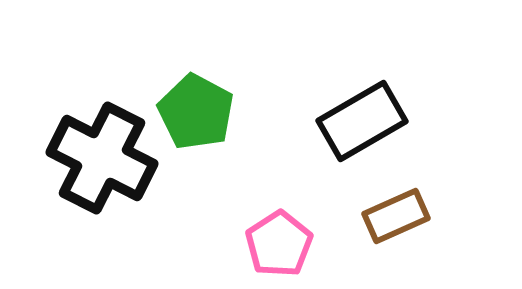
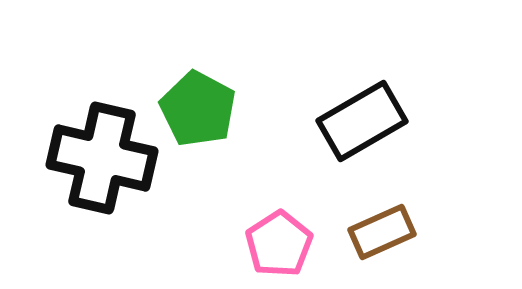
green pentagon: moved 2 px right, 3 px up
black cross: rotated 14 degrees counterclockwise
brown rectangle: moved 14 px left, 16 px down
